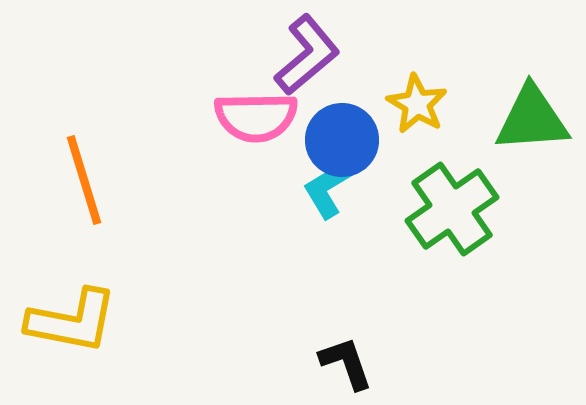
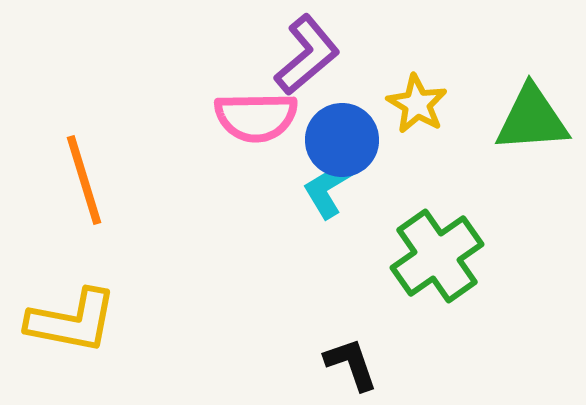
green cross: moved 15 px left, 47 px down
black L-shape: moved 5 px right, 1 px down
